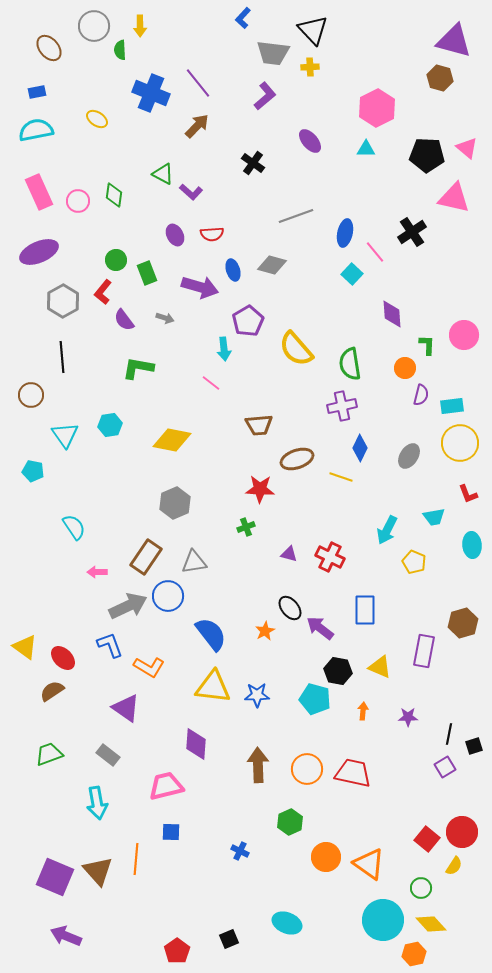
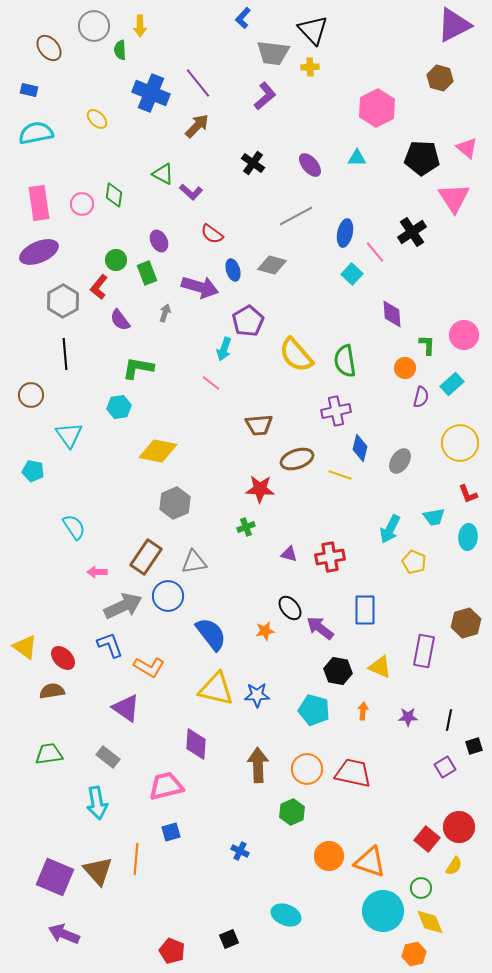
purple triangle at (454, 41): moved 16 px up; rotated 42 degrees counterclockwise
blue rectangle at (37, 92): moved 8 px left, 2 px up; rotated 24 degrees clockwise
yellow ellipse at (97, 119): rotated 10 degrees clockwise
cyan semicircle at (36, 130): moved 3 px down
purple ellipse at (310, 141): moved 24 px down
cyan triangle at (366, 149): moved 9 px left, 9 px down
black pentagon at (427, 155): moved 5 px left, 3 px down
pink rectangle at (39, 192): moved 11 px down; rotated 16 degrees clockwise
pink triangle at (454, 198): rotated 44 degrees clockwise
pink circle at (78, 201): moved 4 px right, 3 px down
gray line at (296, 216): rotated 8 degrees counterclockwise
red semicircle at (212, 234): rotated 40 degrees clockwise
purple ellipse at (175, 235): moved 16 px left, 6 px down
red L-shape at (103, 292): moved 4 px left, 5 px up
gray arrow at (165, 318): moved 5 px up; rotated 90 degrees counterclockwise
purple semicircle at (124, 320): moved 4 px left
cyan arrow at (224, 349): rotated 25 degrees clockwise
yellow semicircle at (296, 349): moved 6 px down
black line at (62, 357): moved 3 px right, 3 px up
green semicircle at (350, 364): moved 5 px left, 3 px up
purple semicircle at (421, 395): moved 2 px down
purple cross at (342, 406): moved 6 px left, 5 px down
cyan rectangle at (452, 406): moved 22 px up; rotated 35 degrees counterclockwise
cyan hexagon at (110, 425): moved 9 px right, 18 px up
cyan triangle at (65, 435): moved 4 px right
yellow diamond at (172, 440): moved 14 px left, 11 px down
blue diamond at (360, 448): rotated 12 degrees counterclockwise
gray ellipse at (409, 456): moved 9 px left, 5 px down
yellow line at (341, 477): moved 1 px left, 2 px up
cyan arrow at (387, 530): moved 3 px right, 1 px up
cyan ellipse at (472, 545): moved 4 px left, 8 px up; rotated 10 degrees clockwise
red cross at (330, 557): rotated 36 degrees counterclockwise
gray arrow at (128, 606): moved 5 px left
brown hexagon at (463, 623): moved 3 px right
orange star at (265, 631): rotated 18 degrees clockwise
yellow triangle at (213, 687): moved 3 px right, 2 px down; rotated 6 degrees clockwise
brown semicircle at (52, 691): rotated 25 degrees clockwise
cyan pentagon at (315, 699): moved 1 px left, 11 px down
black line at (449, 734): moved 14 px up
green trapezoid at (49, 754): rotated 12 degrees clockwise
gray rectangle at (108, 755): moved 2 px down
green hexagon at (290, 822): moved 2 px right, 10 px up
blue square at (171, 832): rotated 18 degrees counterclockwise
red circle at (462, 832): moved 3 px left, 5 px up
orange circle at (326, 857): moved 3 px right, 1 px up
orange triangle at (369, 864): moved 1 px right, 2 px up; rotated 16 degrees counterclockwise
cyan circle at (383, 920): moved 9 px up
cyan ellipse at (287, 923): moved 1 px left, 8 px up
yellow diamond at (431, 924): moved 1 px left, 2 px up; rotated 20 degrees clockwise
purple arrow at (66, 936): moved 2 px left, 2 px up
red pentagon at (177, 951): moved 5 px left; rotated 15 degrees counterclockwise
